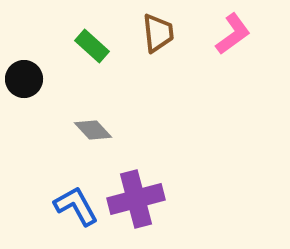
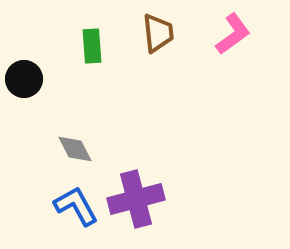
green rectangle: rotated 44 degrees clockwise
gray diamond: moved 18 px left, 19 px down; rotated 15 degrees clockwise
